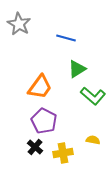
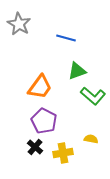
green triangle: moved 2 px down; rotated 12 degrees clockwise
yellow semicircle: moved 2 px left, 1 px up
